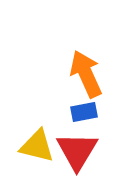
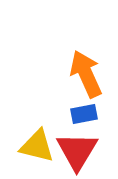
blue rectangle: moved 2 px down
